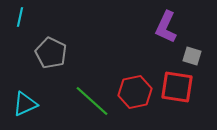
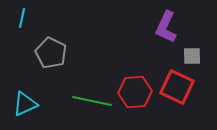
cyan line: moved 2 px right, 1 px down
gray square: rotated 18 degrees counterclockwise
red square: rotated 16 degrees clockwise
red hexagon: rotated 8 degrees clockwise
green line: rotated 30 degrees counterclockwise
